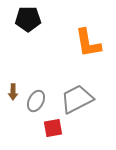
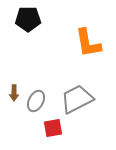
brown arrow: moved 1 px right, 1 px down
